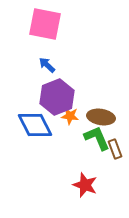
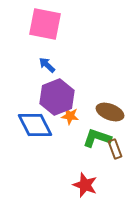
brown ellipse: moved 9 px right, 5 px up; rotated 12 degrees clockwise
green L-shape: rotated 48 degrees counterclockwise
